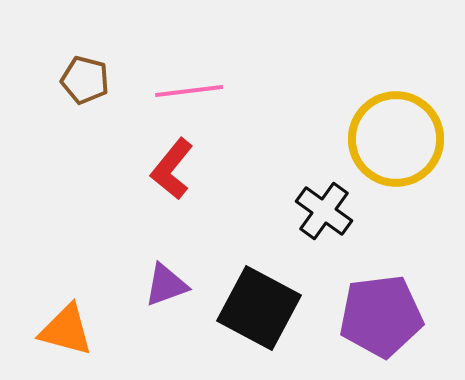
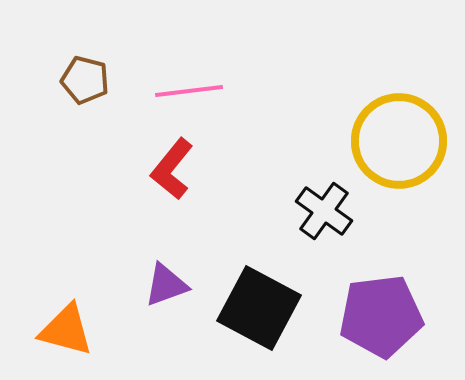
yellow circle: moved 3 px right, 2 px down
